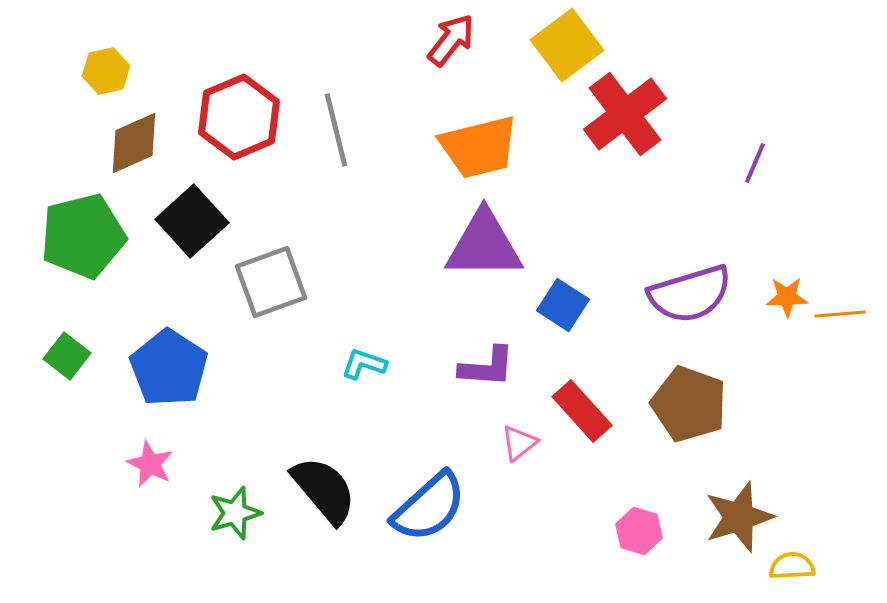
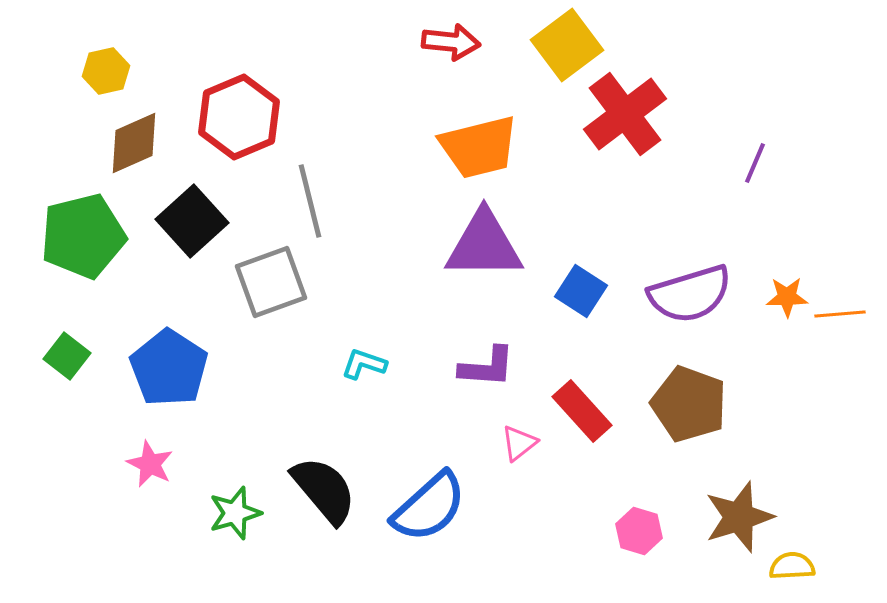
red arrow: moved 2 px down; rotated 58 degrees clockwise
gray line: moved 26 px left, 71 px down
blue square: moved 18 px right, 14 px up
